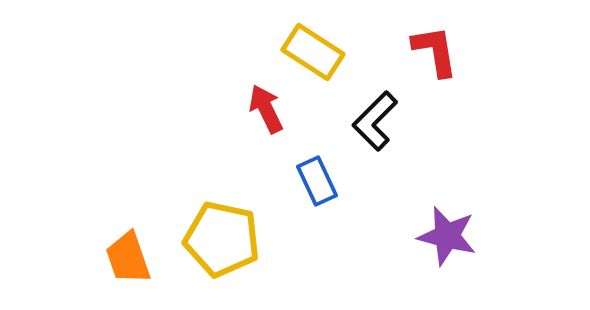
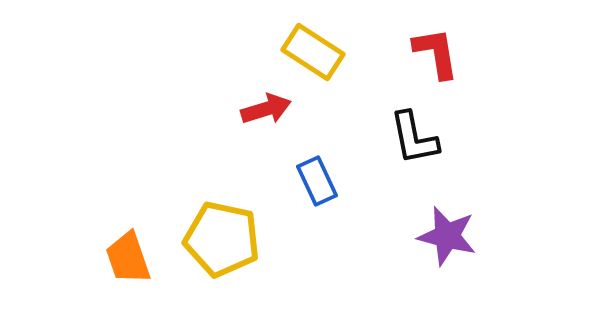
red L-shape: moved 1 px right, 2 px down
red arrow: rotated 99 degrees clockwise
black L-shape: moved 39 px right, 17 px down; rotated 56 degrees counterclockwise
